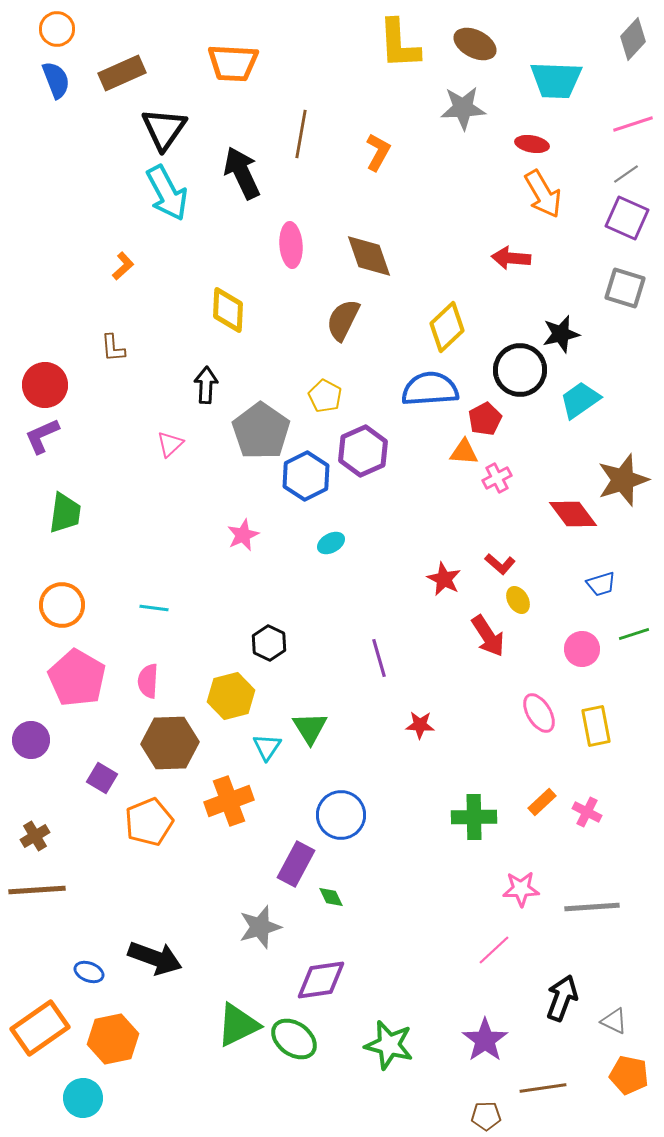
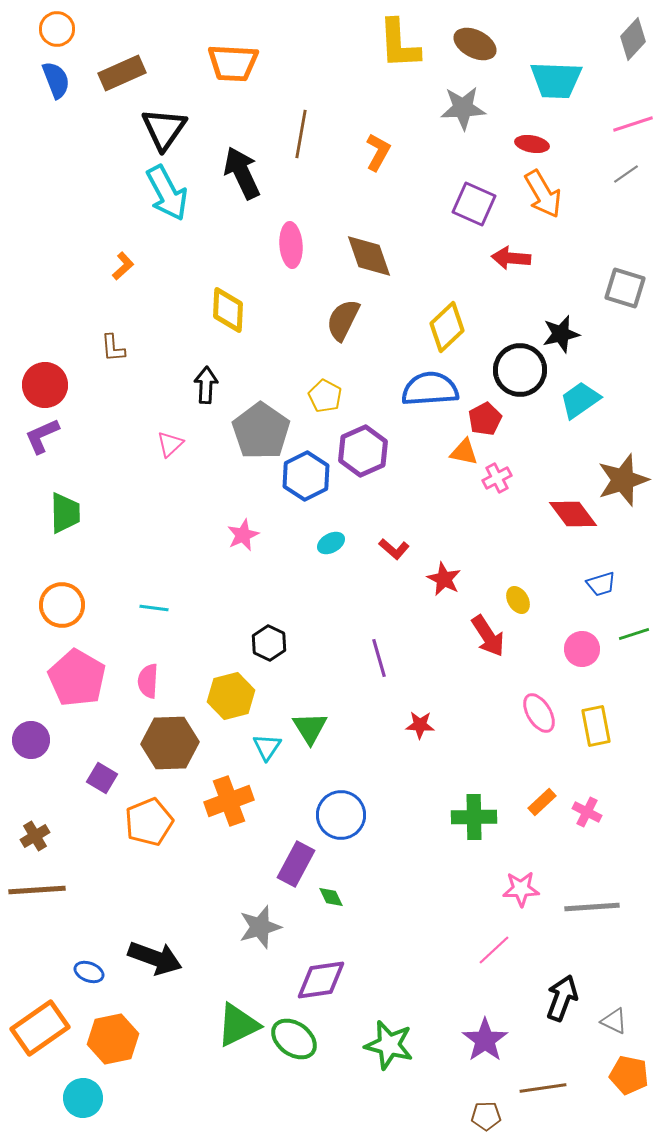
purple square at (627, 218): moved 153 px left, 14 px up
orange triangle at (464, 452): rotated 8 degrees clockwise
green trapezoid at (65, 513): rotated 9 degrees counterclockwise
red L-shape at (500, 564): moved 106 px left, 15 px up
